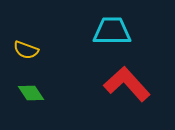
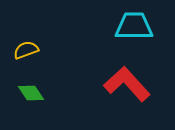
cyan trapezoid: moved 22 px right, 5 px up
yellow semicircle: rotated 140 degrees clockwise
